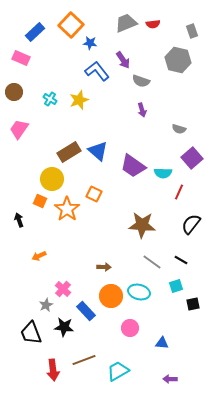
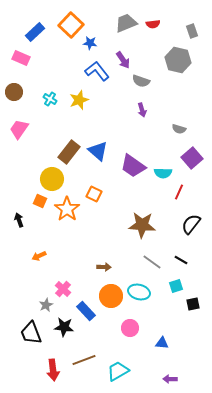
brown rectangle at (69, 152): rotated 20 degrees counterclockwise
